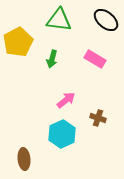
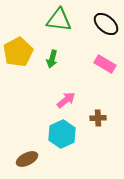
black ellipse: moved 4 px down
yellow pentagon: moved 10 px down
pink rectangle: moved 10 px right, 5 px down
brown cross: rotated 21 degrees counterclockwise
brown ellipse: moved 3 px right; rotated 70 degrees clockwise
